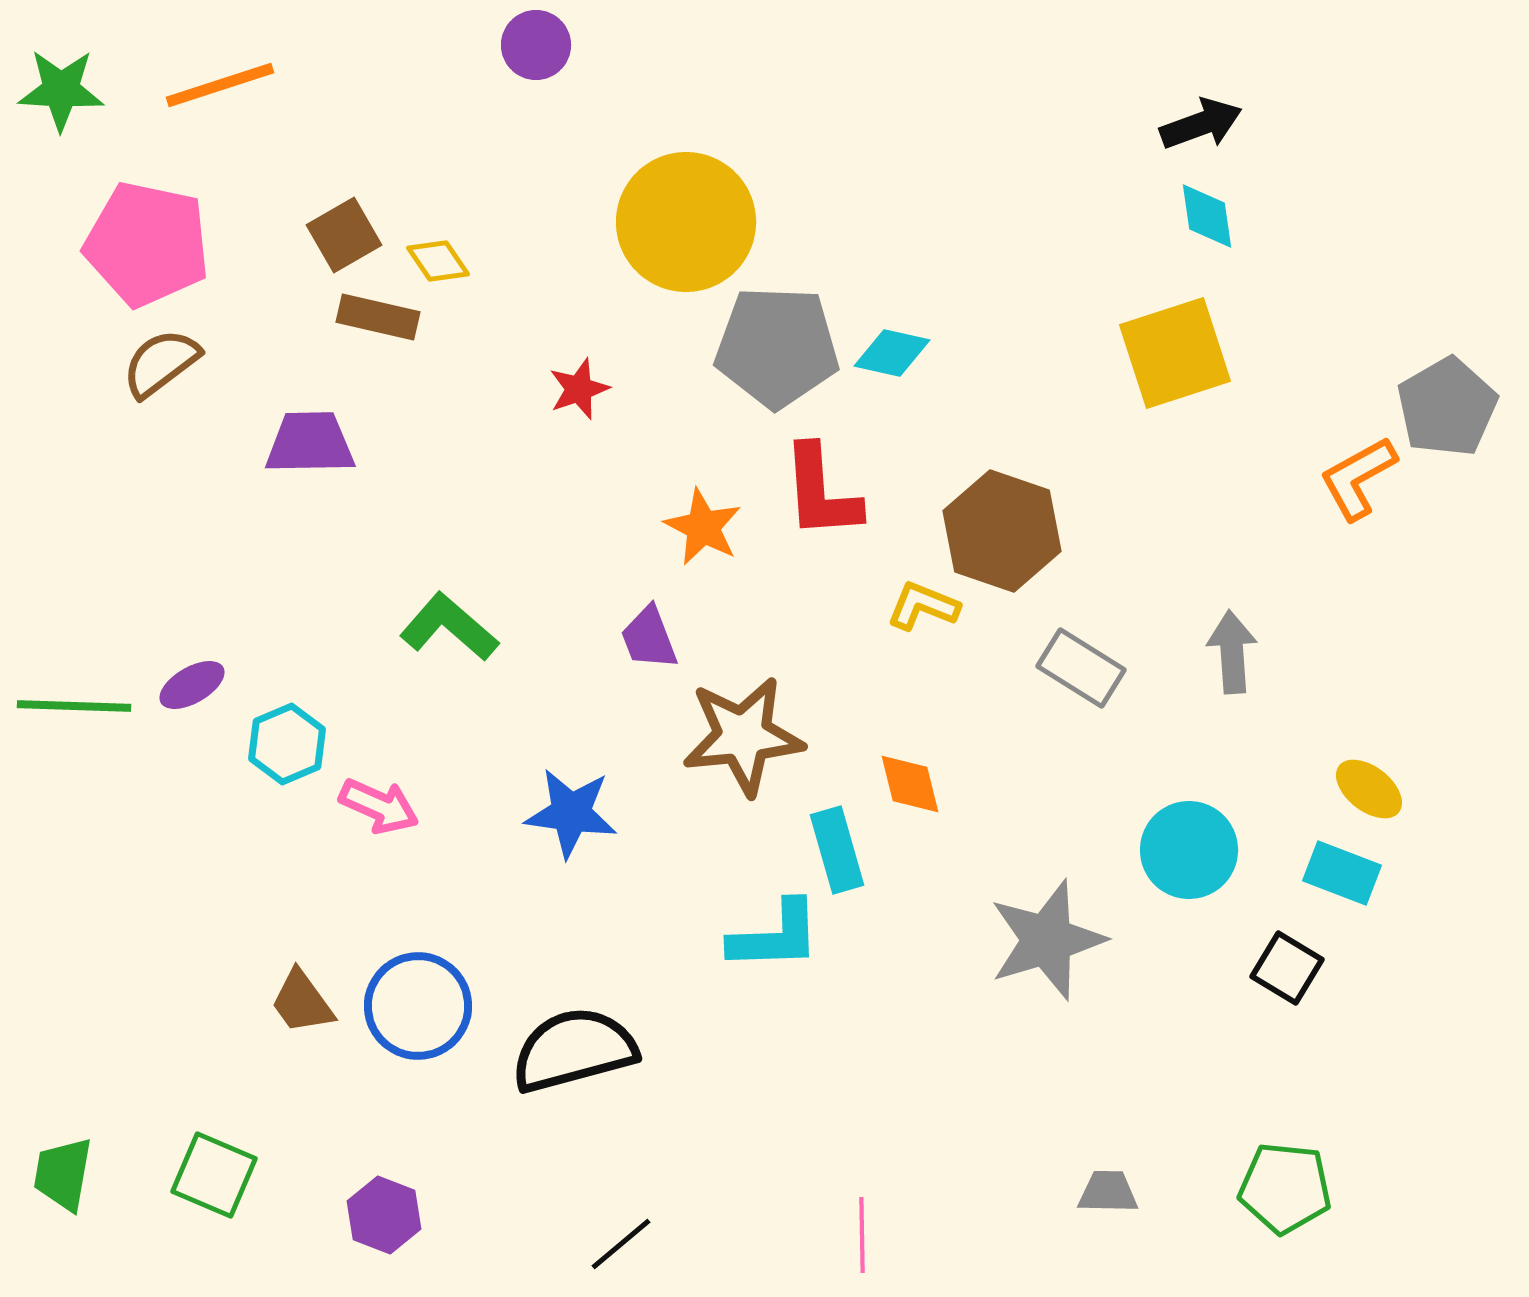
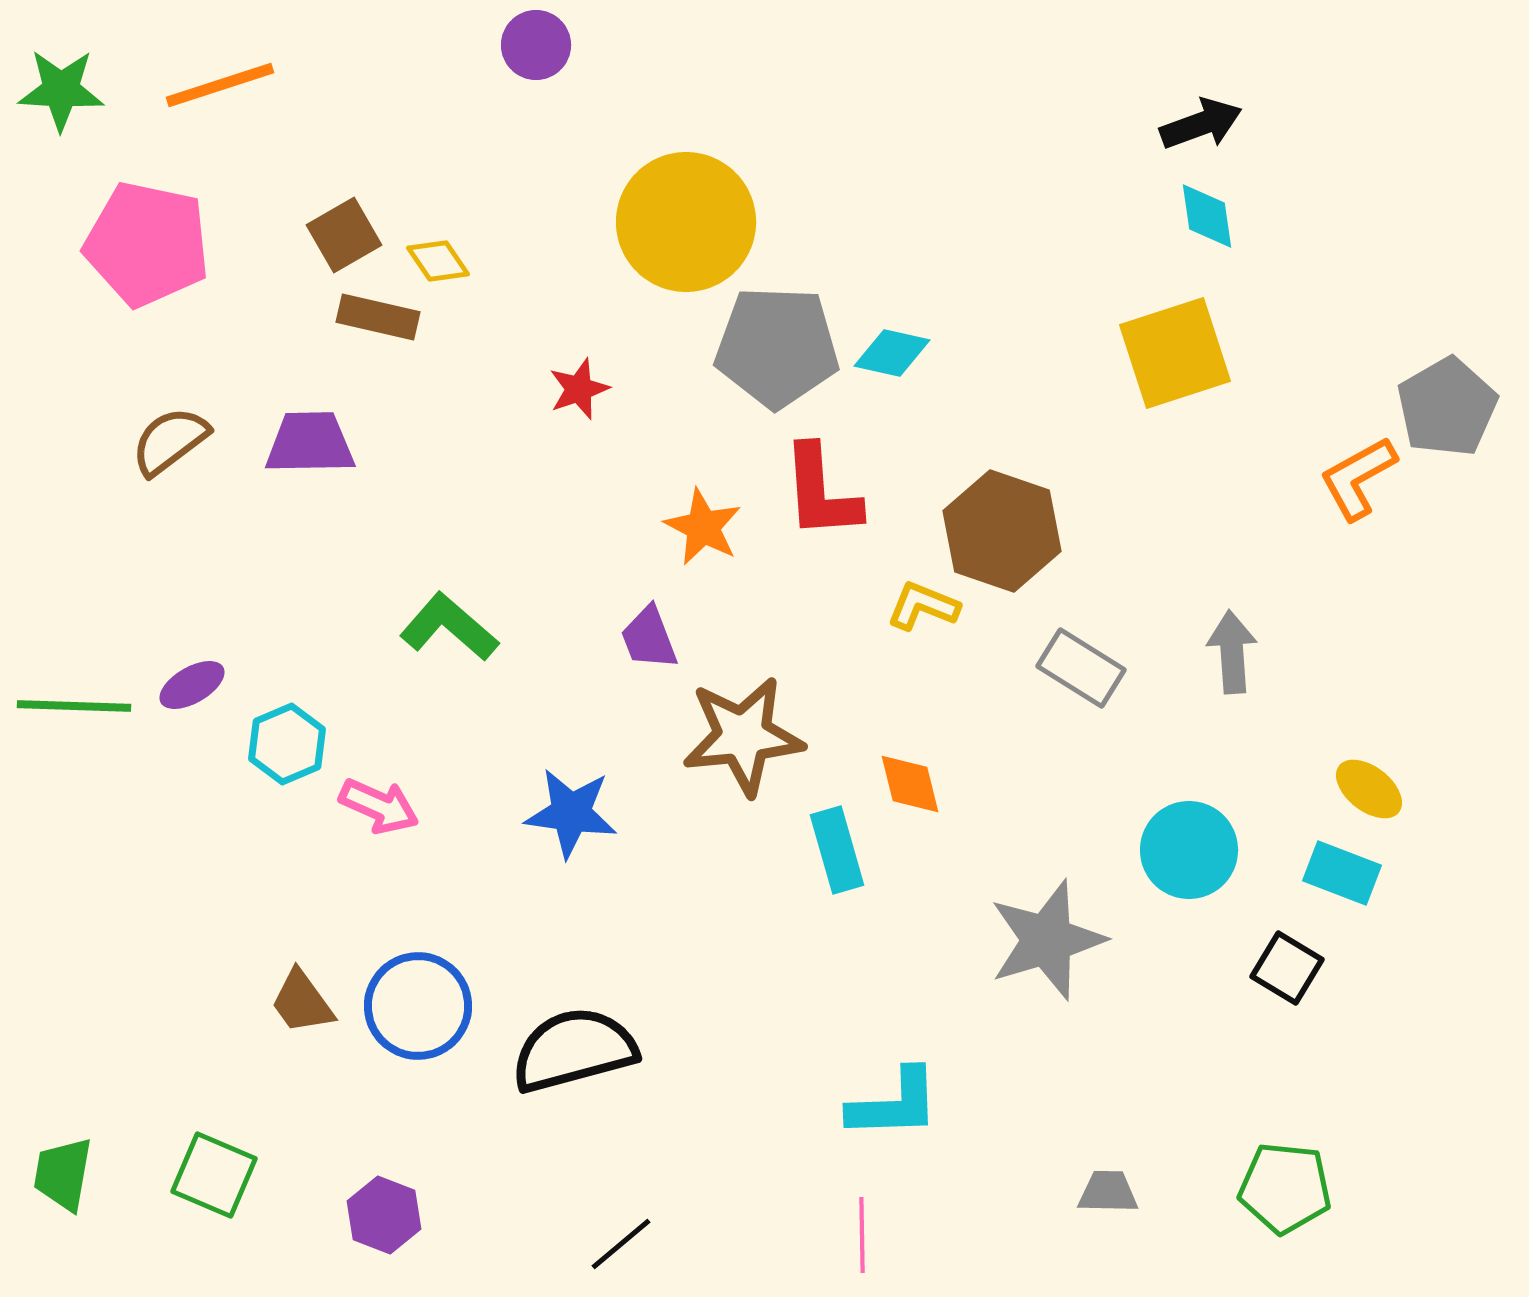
brown semicircle at (161, 363): moved 9 px right, 78 px down
cyan L-shape at (775, 936): moved 119 px right, 168 px down
